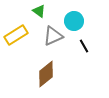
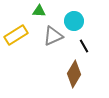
green triangle: rotated 32 degrees counterclockwise
brown diamond: moved 28 px right; rotated 20 degrees counterclockwise
